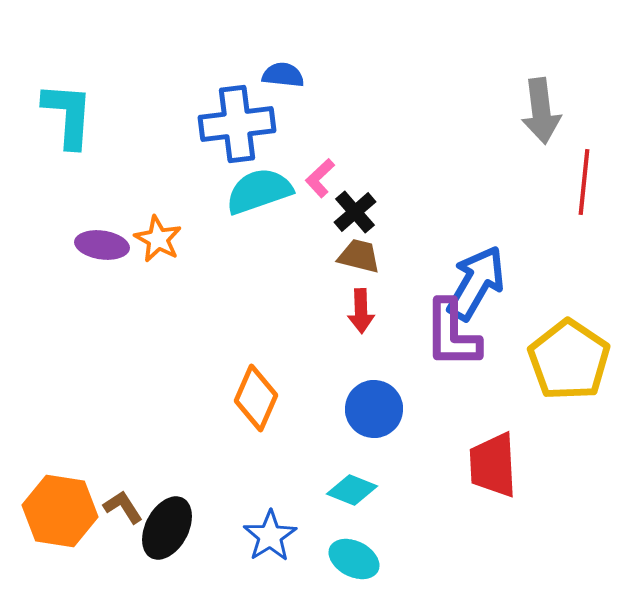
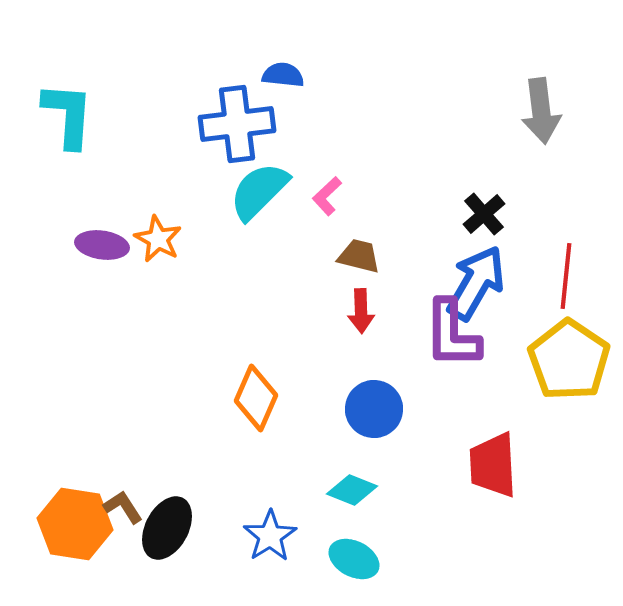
pink L-shape: moved 7 px right, 18 px down
red line: moved 18 px left, 94 px down
cyan semicircle: rotated 26 degrees counterclockwise
black cross: moved 129 px right, 2 px down
orange hexagon: moved 15 px right, 13 px down
